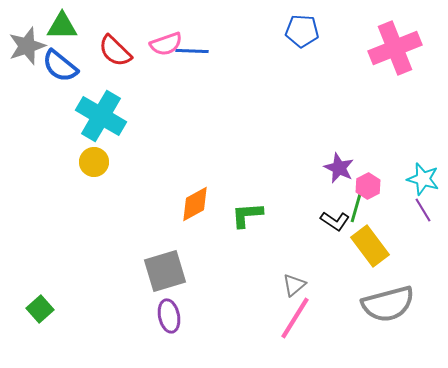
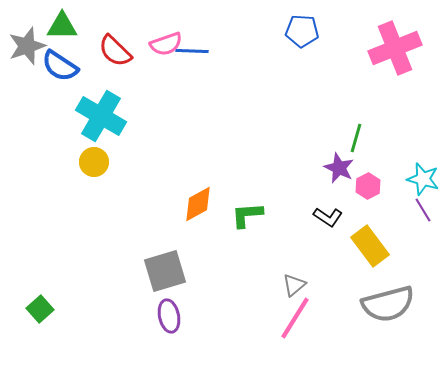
blue semicircle: rotated 6 degrees counterclockwise
orange diamond: moved 3 px right
green line: moved 70 px up
black L-shape: moved 7 px left, 4 px up
